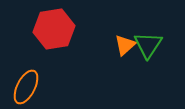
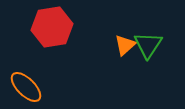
red hexagon: moved 2 px left, 2 px up
orange ellipse: rotated 72 degrees counterclockwise
